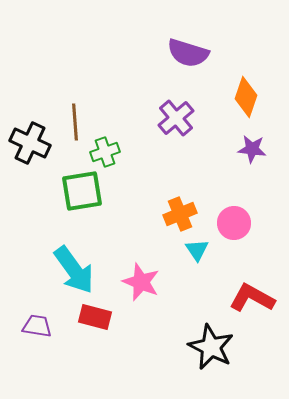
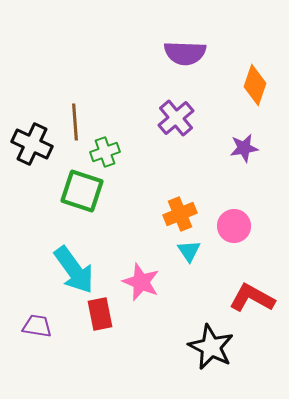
purple semicircle: moved 3 px left; rotated 15 degrees counterclockwise
orange diamond: moved 9 px right, 12 px up
black cross: moved 2 px right, 1 px down
purple star: moved 8 px left, 1 px up; rotated 16 degrees counterclockwise
green square: rotated 27 degrees clockwise
pink circle: moved 3 px down
cyan triangle: moved 8 px left, 1 px down
red rectangle: moved 5 px right, 3 px up; rotated 64 degrees clockwise
